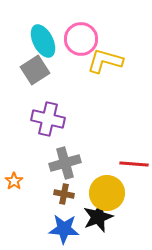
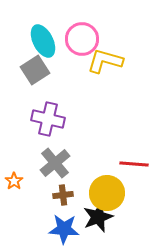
pink circle: moved 1 px right
gray cross: moved 10 px left; rotated 24 degrees counterclockwise
brown cross: moved 1 px left, 1 px down; rotated 18 degrees counterclockwise
